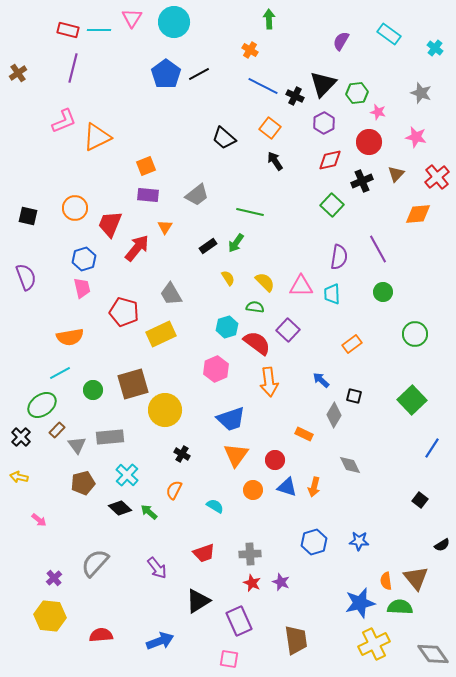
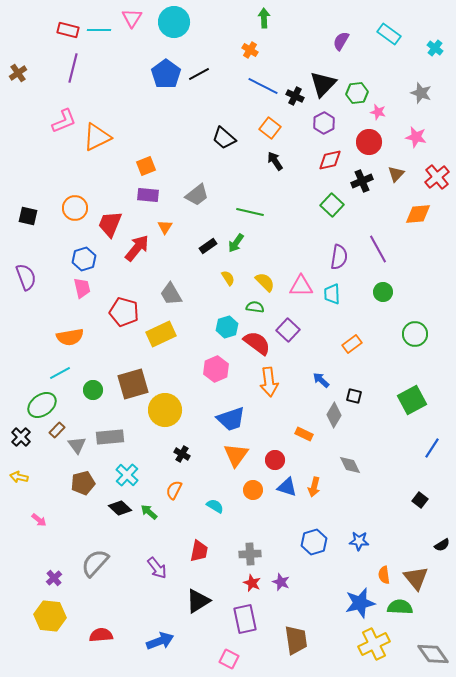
green arrow at (269, 19): moved 5 px left, 1 px up
green square at (412, 400): rotated 16 degrees clockwise
red trapezoid at (204, 553): moved 5 px left, 2 px up; rotated 60 degrees counterclockwise
orange semicircle at (386, 581): moved 2 px left, 6 px up
purple rectangle at (239, 621): moved 6 px right, 2 px up; rotated 12 degrees clockwise
pink square at (229, 659): rotated 18 degrees clockwise
